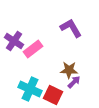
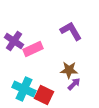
purple L-shape: moved 3 px down
pink rectangle: rotated 12 degrees clockwise
purple arrow: moved 2 px down
cyan cross: moved 6 px left
red square: moved 9 px left
